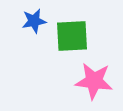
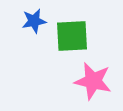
pink star: moved 1 px left; rotated 6 degrees clockwise
